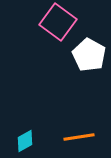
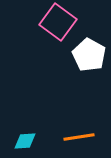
cyan diamond: rotated 25 degrees clockwise
